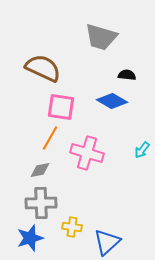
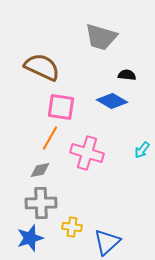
brown semicircle: moved 1 px left, 1 px up
